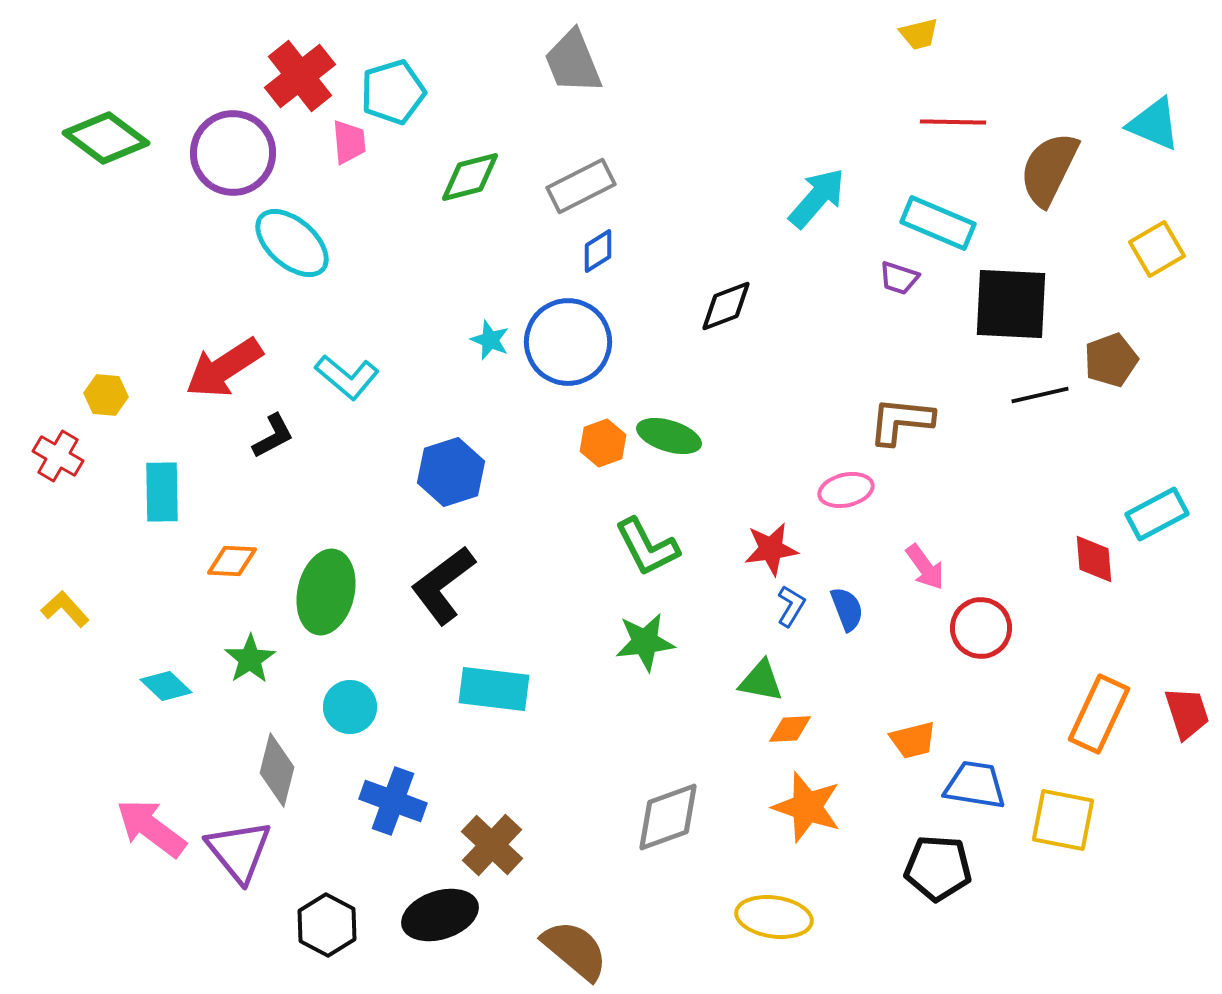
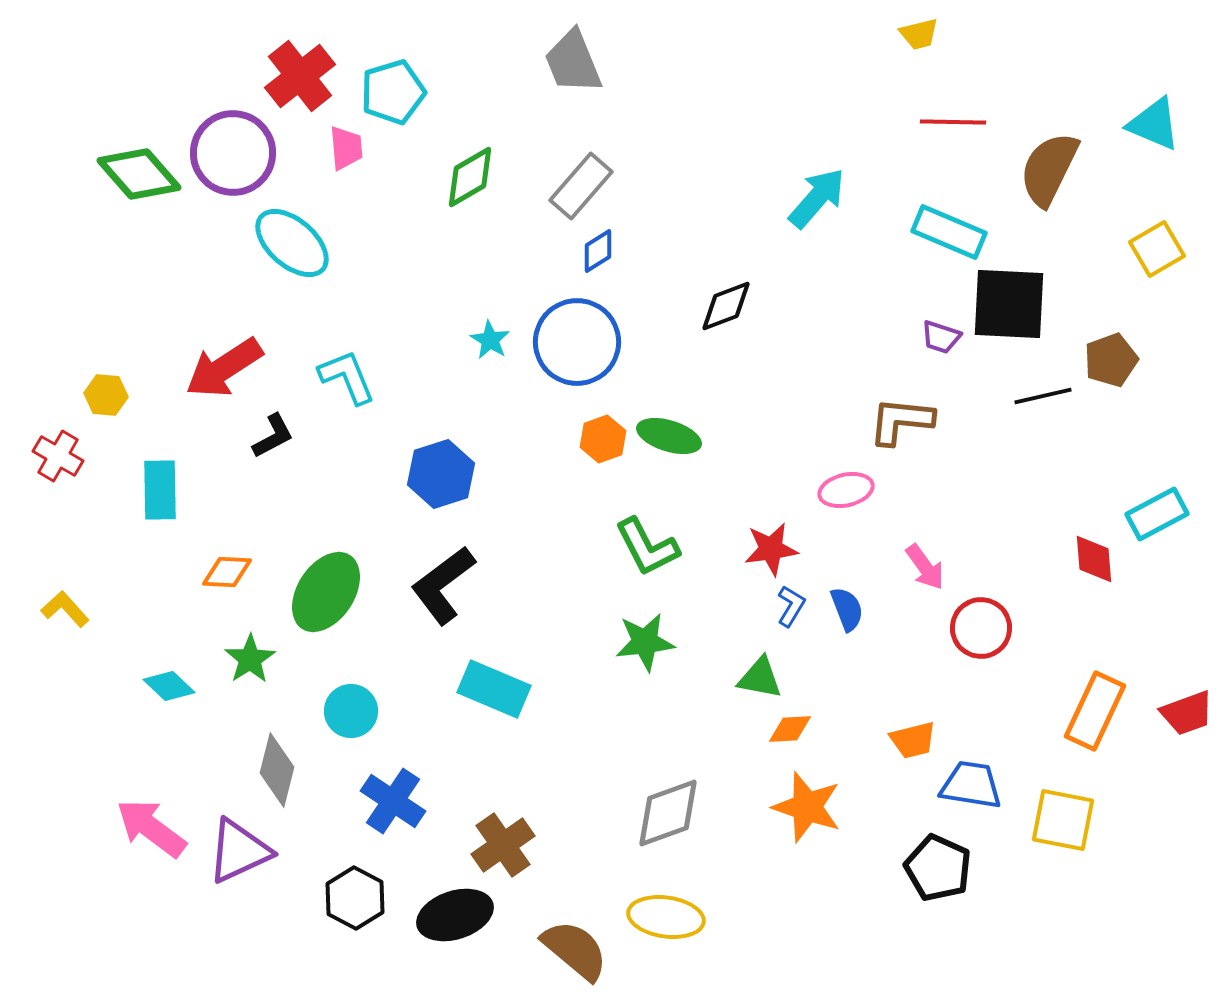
green diamond at (106, 138): moved 33 px right, 36 px down; rotated 12 degrees clockwise
pink trapezoid at (349, 142): moved 3 px left, 6 px down
green diamond at (470, 177): rotated 16 degrees counterclockwise
gray rectangle at (581, 186): rotated 22 degrees counterclockwise
cyan rectangle at (938, 223): moved 11 px right, 9 px down
purple trapezoid at (899, 278): moved 42 px right, 59 px down
black square at (1011, 304): moved 2 px left
cyan star at (490, 340): rotated 9 degrees clockwise
blue circle at (568, 342): moved 9 px right
cyan L-shape at (347, 377): rotated 152 degrees counterclockwise
black line at (1040, 395): moved 3 px right, 1 px down
orange hexagon at (603, 443): moved 4 px up
blue hexagon at (451, 472): moved 10 px left, 2 px down
cyan rectangle at (162, 492): moved 2 px left, 2 px up
orange diamond at (232, 561): moved 5 px left, 11 px down
green ellipse at (326, 592): rotated 20 degrees clockwise
green triangle at (761, 681): moved 1 px left, 3 px up
cyan diamond at (166, 686): moved 3 px right
cyan rectangle at (494, 689): rotated 16 degrees clockwise
cyan circle at (350, 707): moved 1 px right, 4 px down
red trapezoid at (1187, 713): rotated 88 degrees clockwise
orange rectangle at (1099, 714): moved 4 px left, 3 px up
blue trapezoid at (975, 785): moved 4 px left
blue cross at (393, 801): rotated 14 degrees clockwise
gray diamond at (668, 817): moved 4 px up
brown cross at (492, 845): moved 11 px right; rotated 12 degrees clockwise
purple triangle at (239, 851): rotated 44 degrees clockwise
black pentagon at (938, 868): rotated 20 degrees clockwise
black ellipse at (440, 915): moved 15 px right
yellow ellipse at (774, 917): moved 108 px left
black hexagon at (327, 925): moved 28 px right, 27 px up
